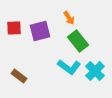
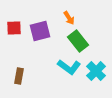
cyan cross: moved 1 px right
brown rectangle: rotated 63 degrees clockwise
